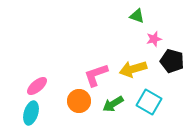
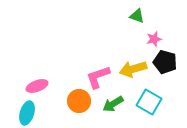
black pentagon: moved 7 px left, 1 px down
pink L-shape: moved 2 px right, 2 px down
pink ellipse: rotated 20 degrees clockwise
cyan ellipse: moved 4 px left
